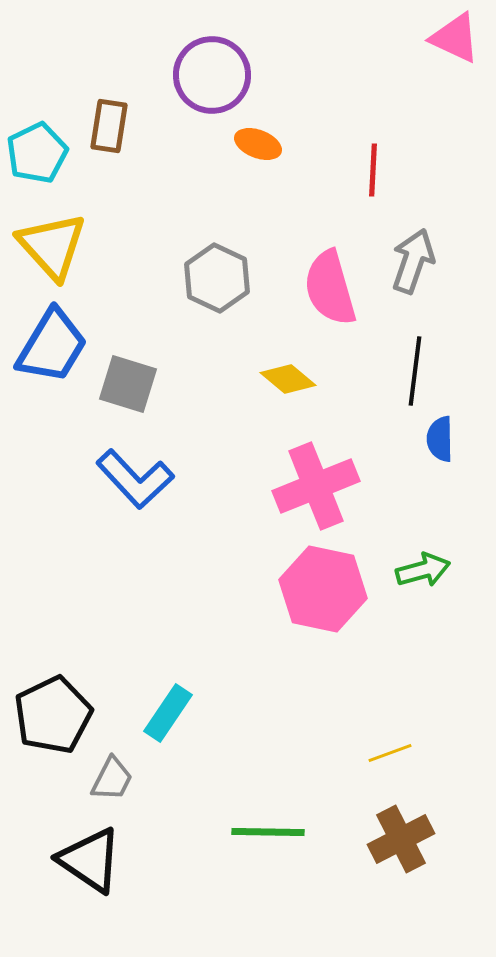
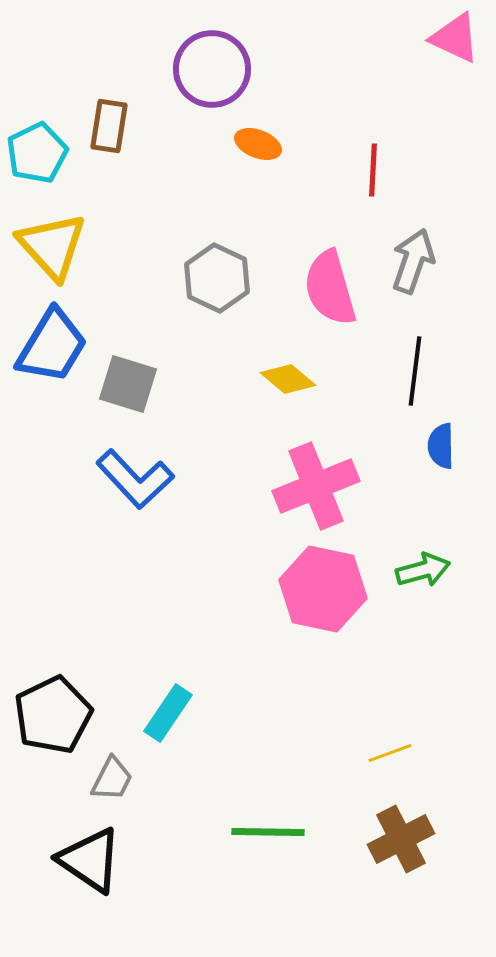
purple circle: moved 6 px up
blue semicircle: moved 1 px right, 7 px down
